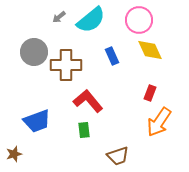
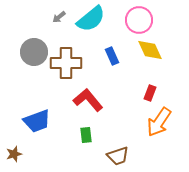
cyan semicircle: moved 1 px up
brown cross: moved 2 px up
red L-shape: moved 1 px up
green rectangle: moved 2 px right, 5 px down
